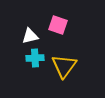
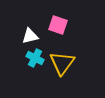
cyan cross: rotated 30 degrees clockwise
yellow triangle: moved 2 px left, 3 px up
